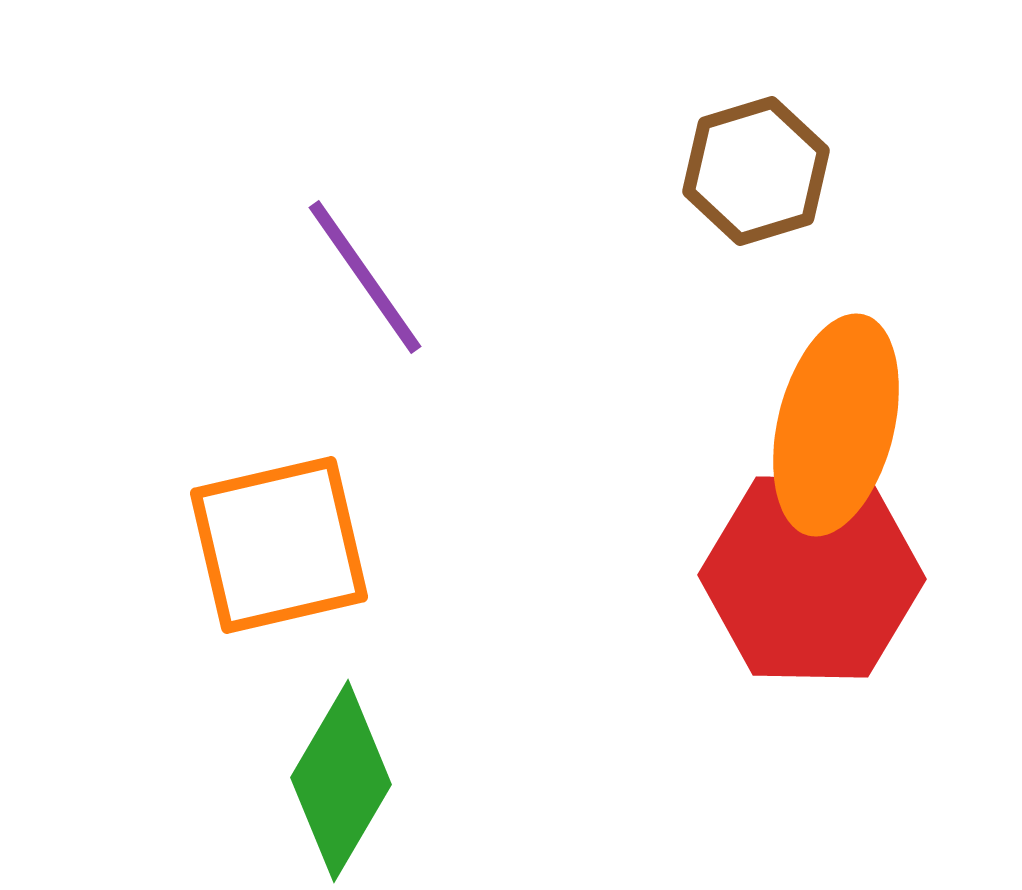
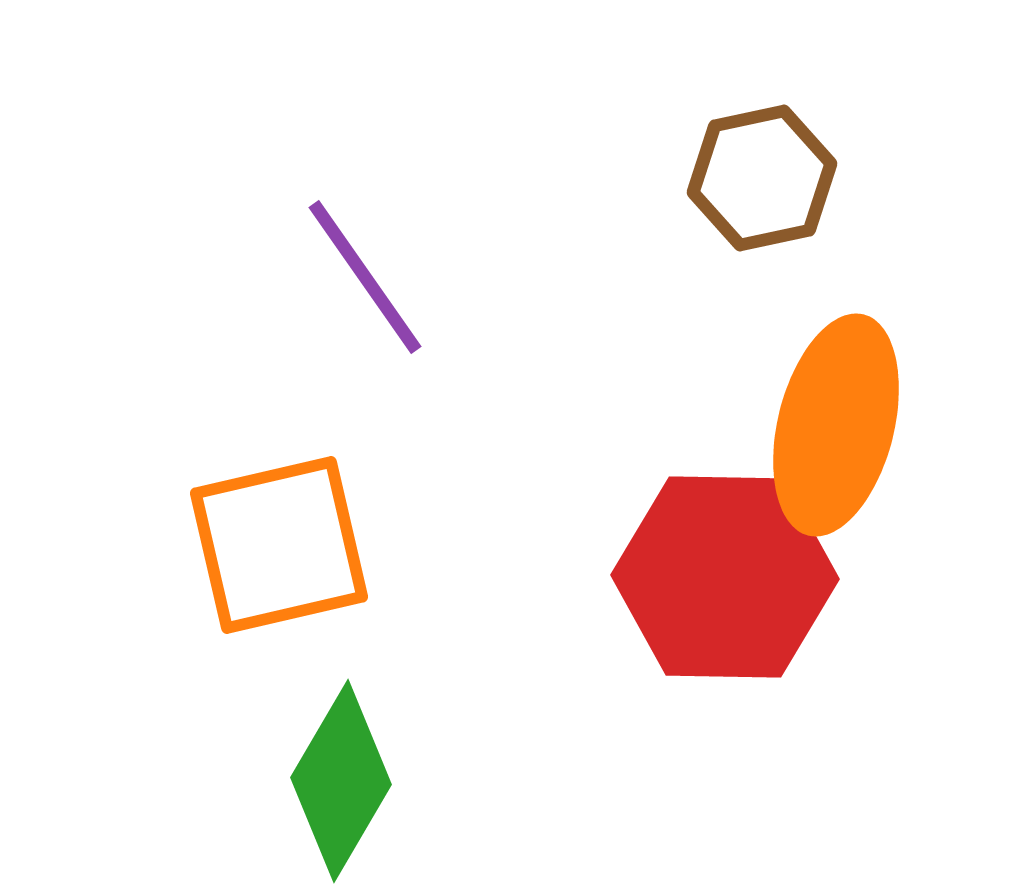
brown hexagon: moved 6 px right, 7 px down; rotated 5 degrees clockwise
red hexagon: moved 87 px left
